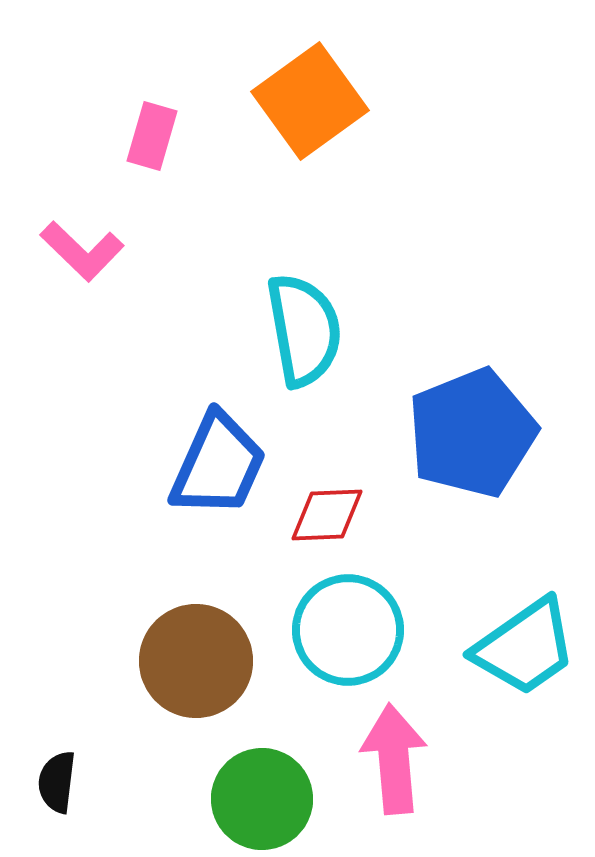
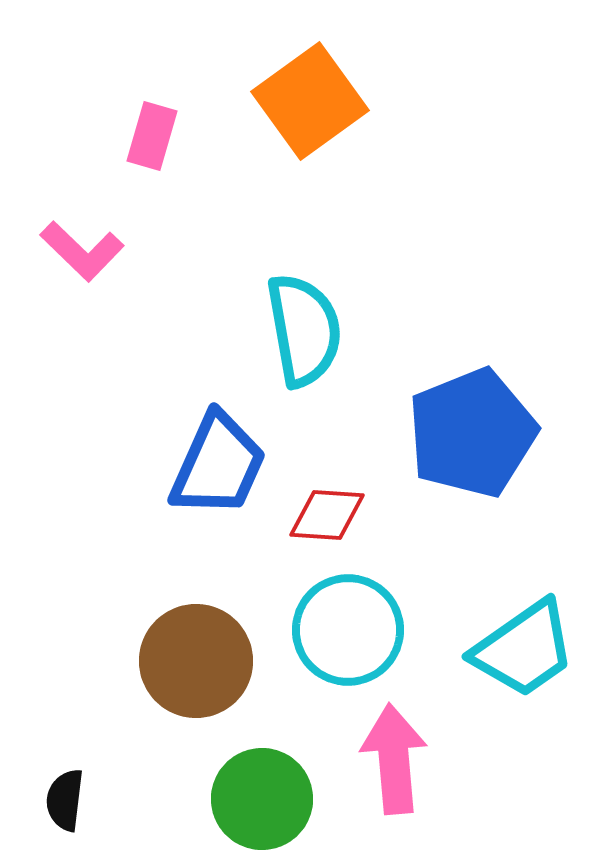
red diamond: rotated 6 degrees clockwise
cyan trapezoid: moved 1 px left, 2 px down
black semicircle: moved 8 px right, 18 px down
